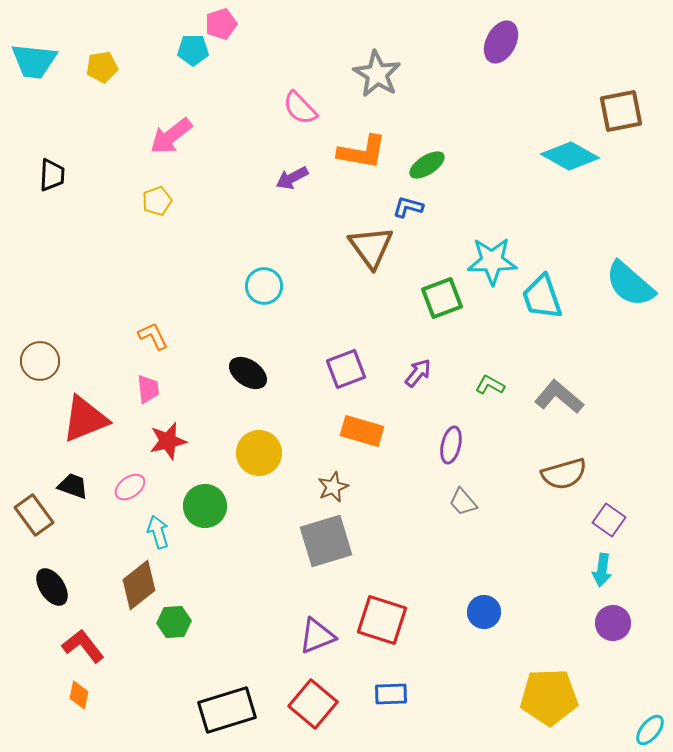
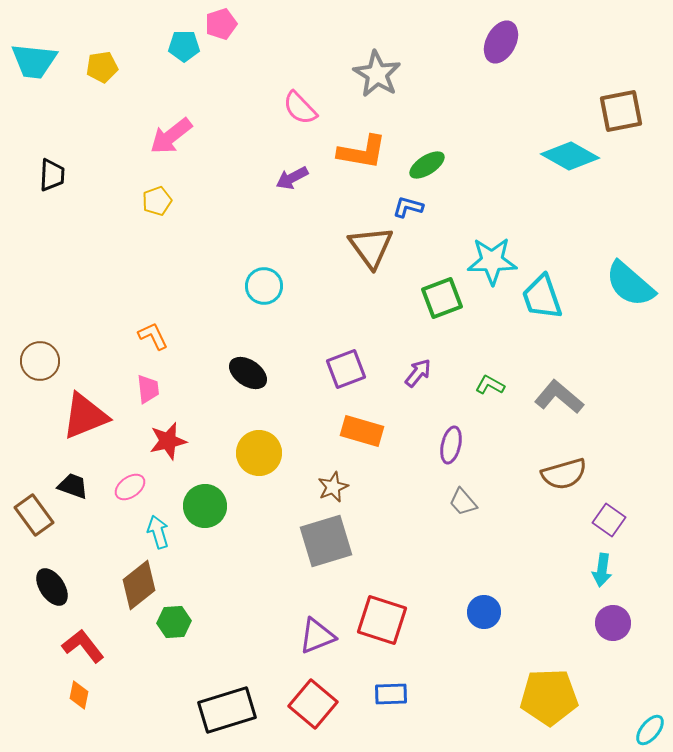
cyan pentagon at (193, 50): moved 9 px left, 4 px up
red triangle at (85, 419): moved 3 px up
